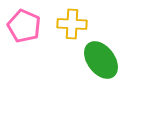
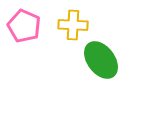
yellow cross: moved 1 px right, 1 px down
